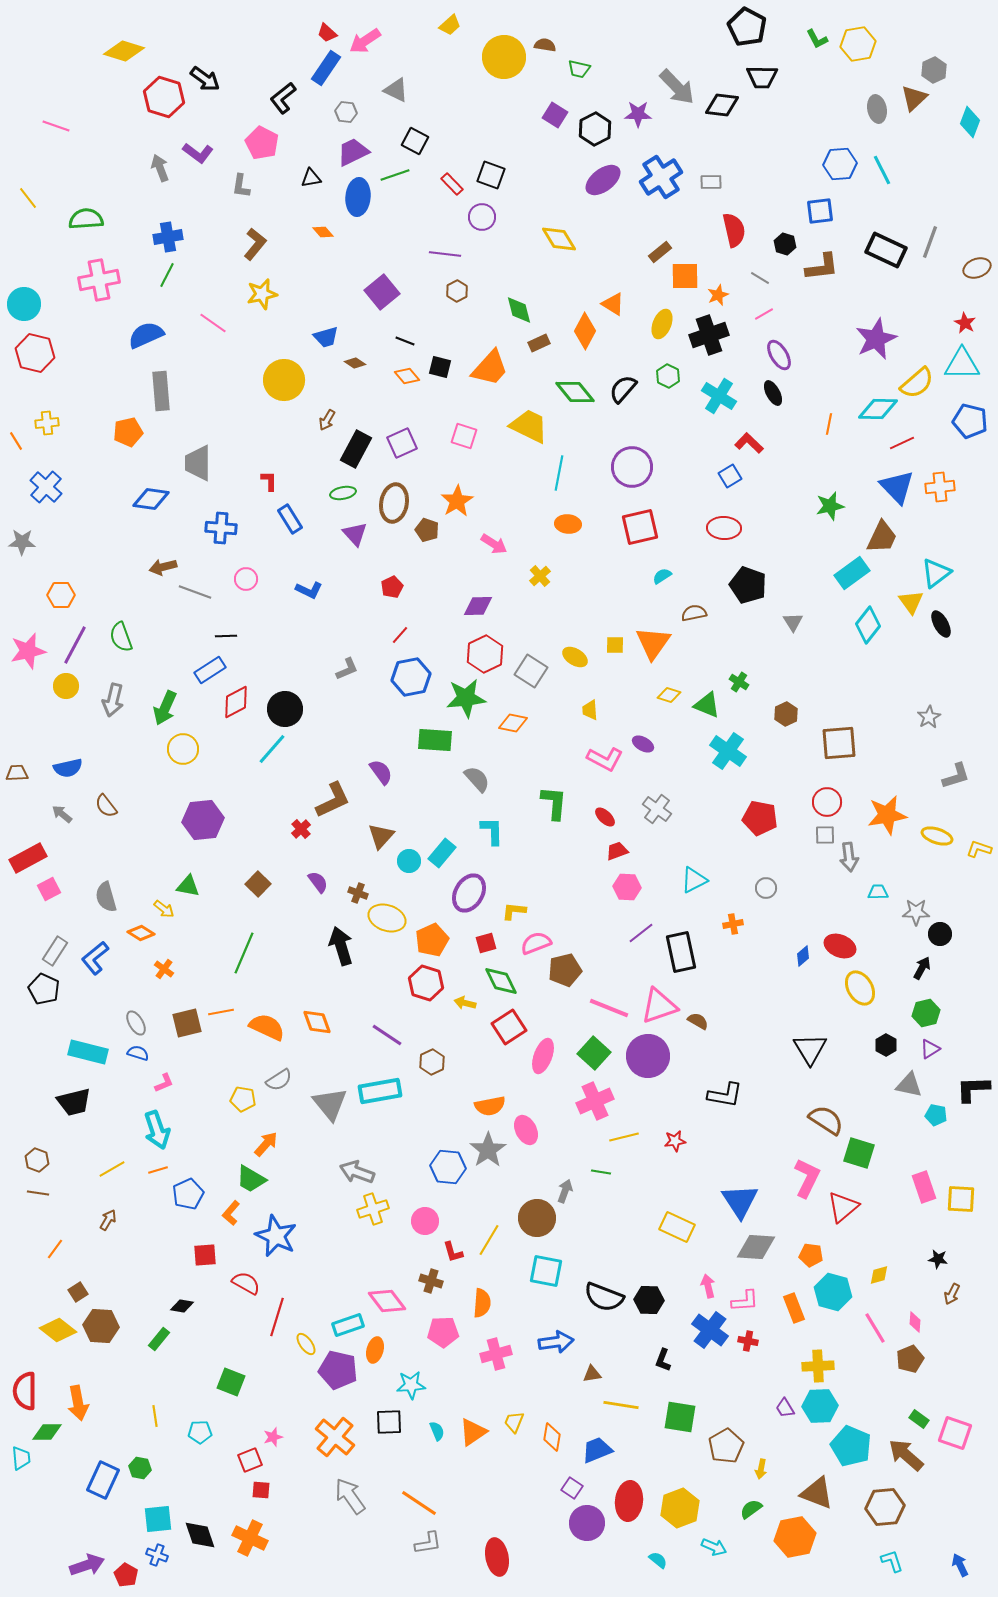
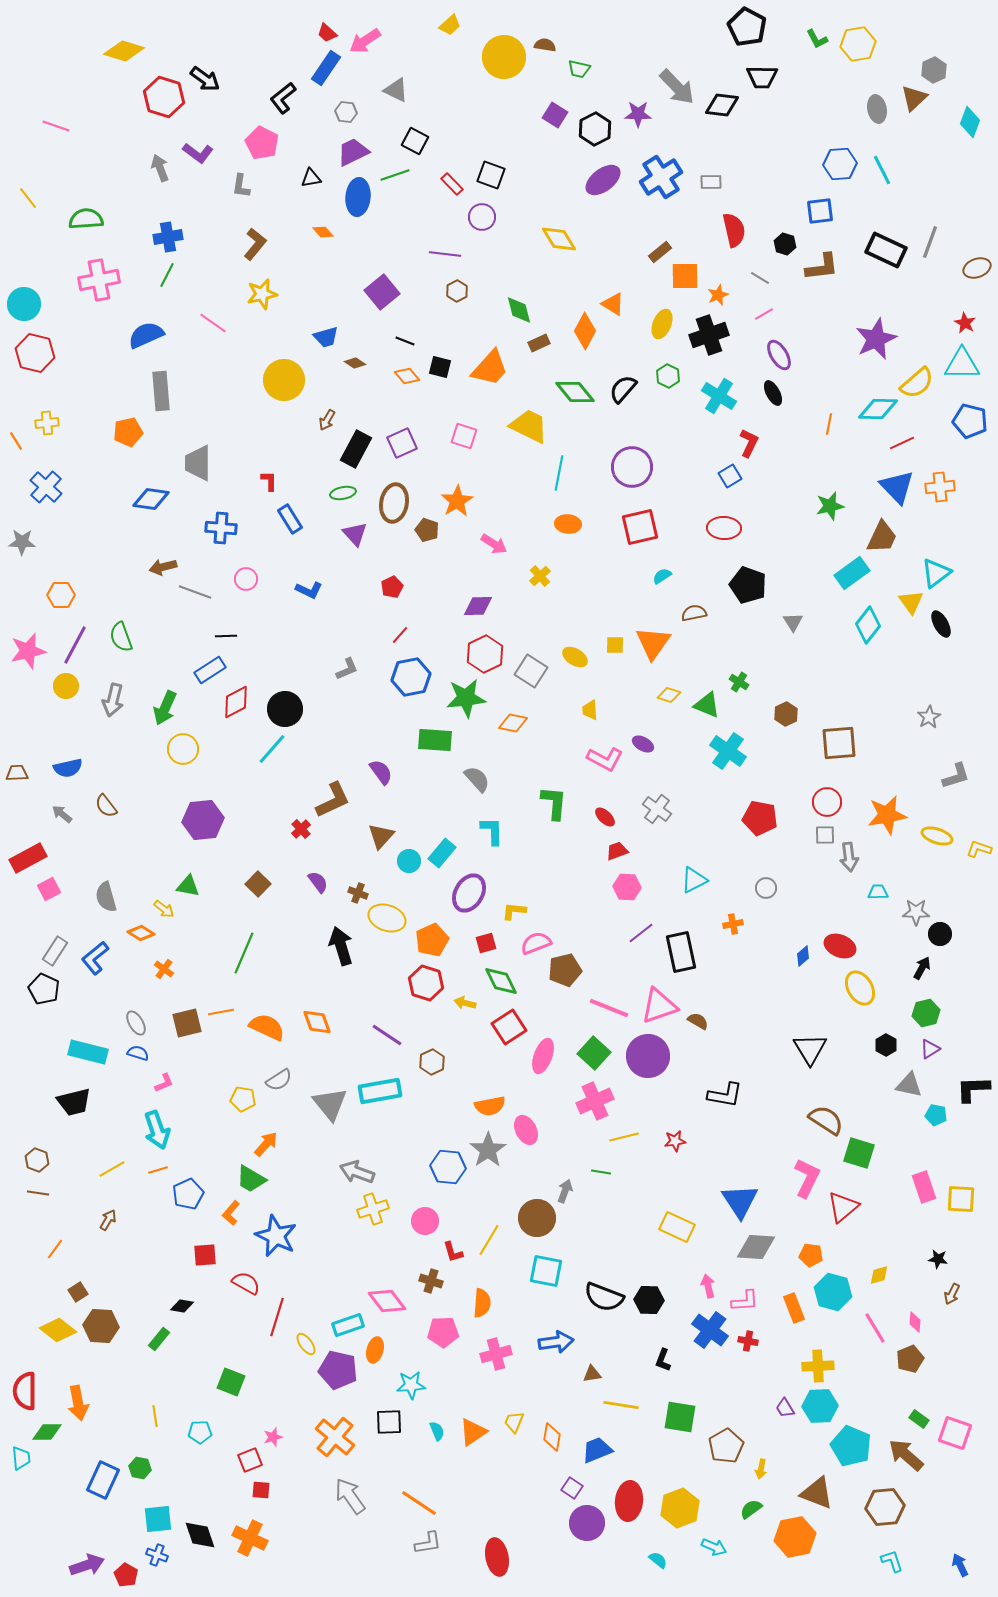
red L-shape at (749, 443): rotated 72 degrees clockwise
